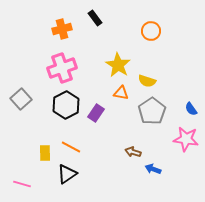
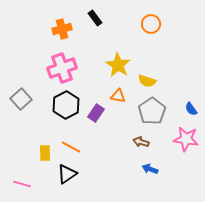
orange circle: moved 7 px up
orange triangle: moved 3 px left, 3 px down
brown arrow: moved 8 px right, 10 px up
blue arrow: moved 3 px left
